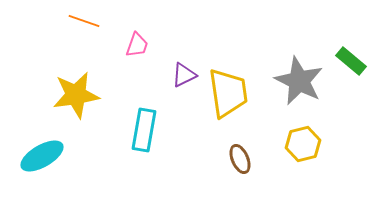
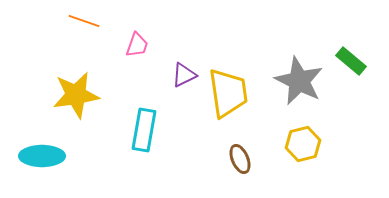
cyan ellipse: rotated 30 degrees clockwise
